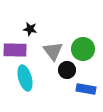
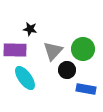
gray triangle: rotated 20 degrees clockwise
cyan ellipse: rotated 20 degrees counterclockwise
